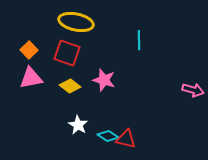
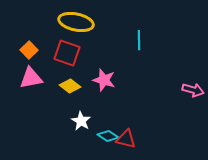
white star: moved 3 px right, 4 px up
